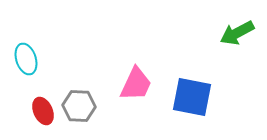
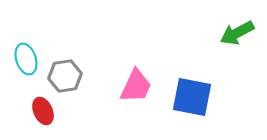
pink trapezoid: moved 2 px down
gray hexagon: moved 14 px left, 30 px up; rotated 12 degrees counterclockwise
